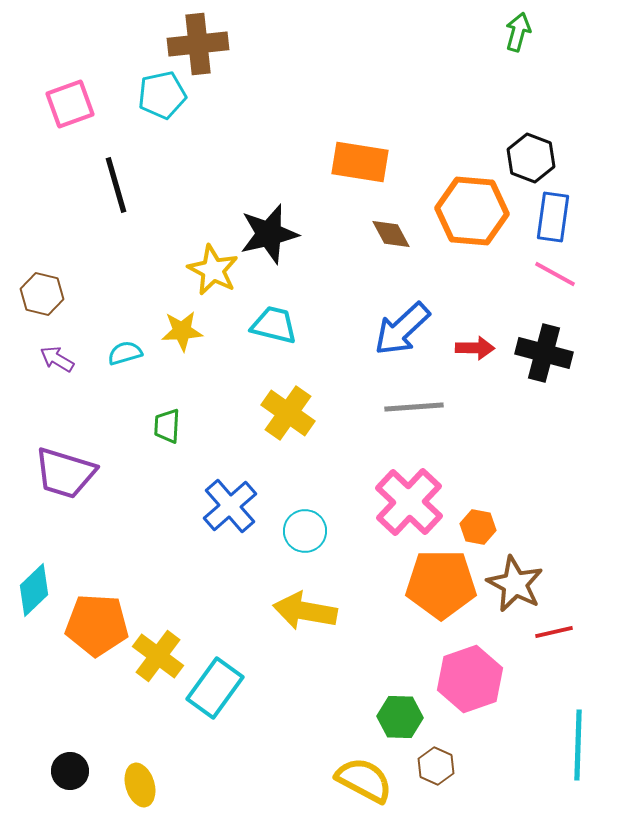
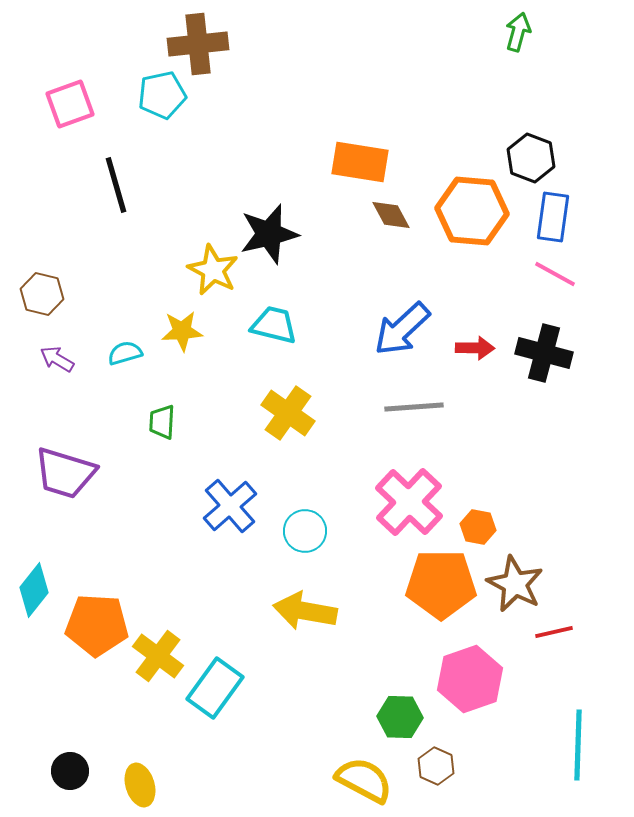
brown diamond at (391, 234): moved 19 px up
green trapezoid at (167, 426): moved 5 px left, 4 px up
cyan diamond at (34, 590): rotated 8 degrees counterclockwise
